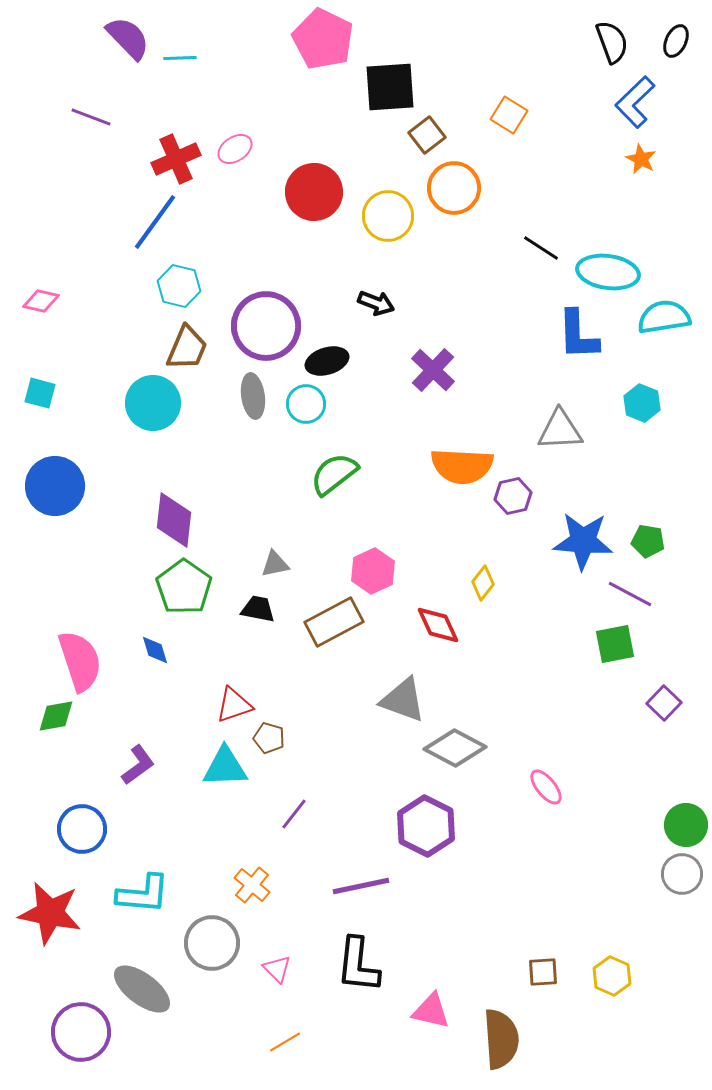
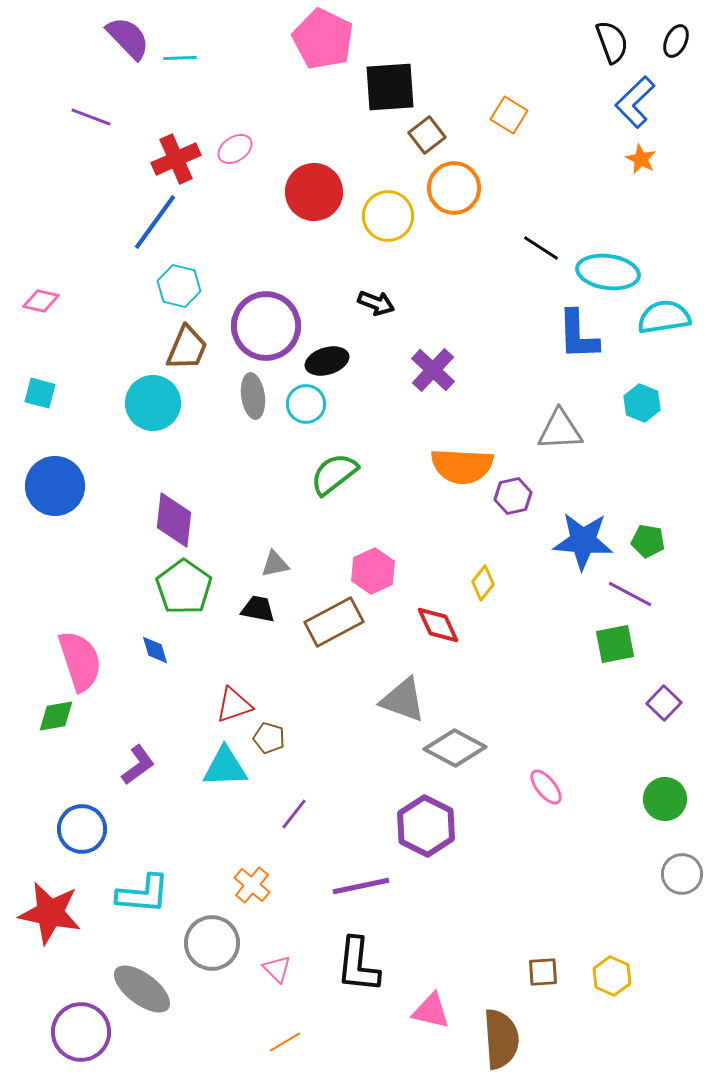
green circle at (686, 825): moved 21 px left, 26 px up
